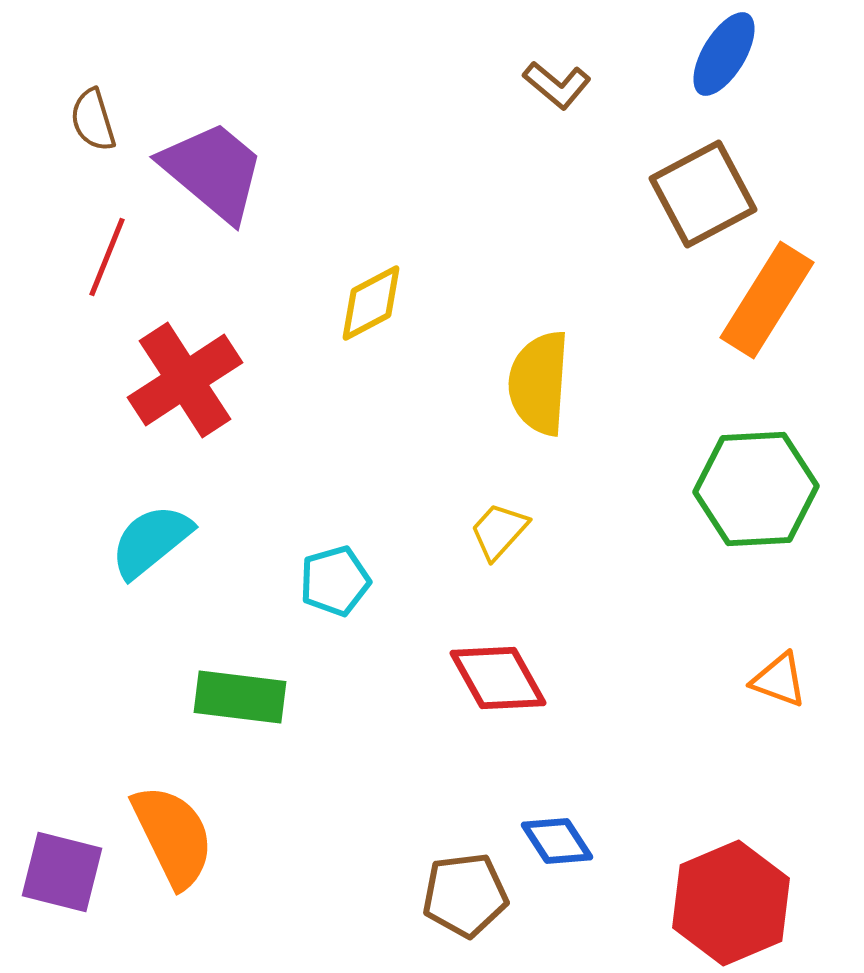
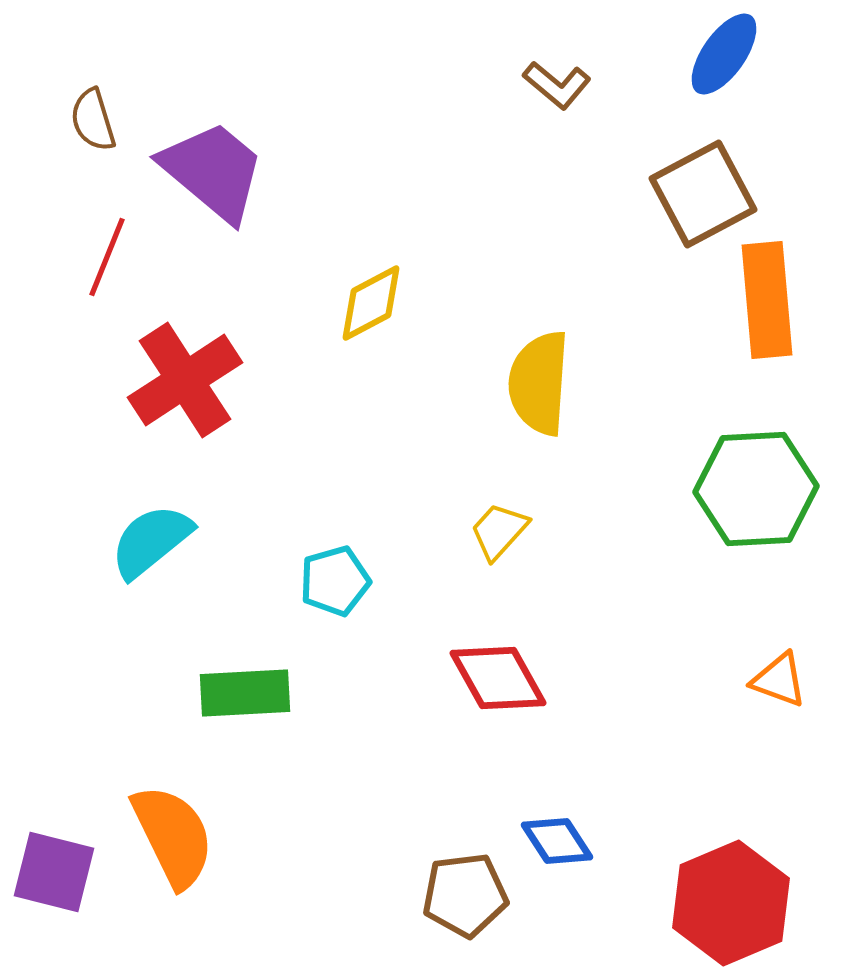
blue ellipse: rotated 4 degrees clockwise
orange rectangle: rotated 37 degrees counterclockwise
green rectangle: moved 5 px right, 4 px up; rotated 10 degrees counterclockwise
purple square: moved 8 px left
